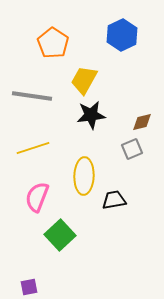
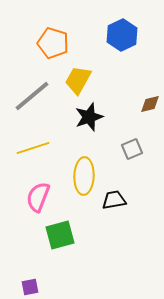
orange pentagon: rotated 16 degrees counterclockwise
yellow trapezoid: moved 6 px left
gray line: rotated 48 degrees counterclockwise
black star: moved 2 px left, 2 px down; rotated 12 degrees counterclockwise
brown diamond: moved 8 px right, 18 px up
pink semicircle: moved 1 px right
green square: rotated 28 degrees clockwise
purple square: moved 1 px right
